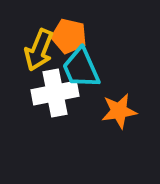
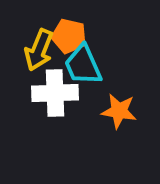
cyan trapezoid: moved 2 px right, 3 px up
white cross: rotated 9 degrees clockwise
orange star: rotated 18 degrees clockwise
